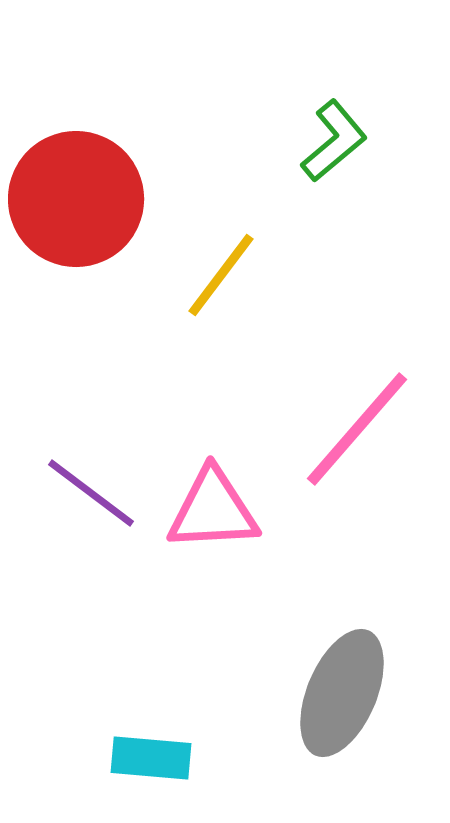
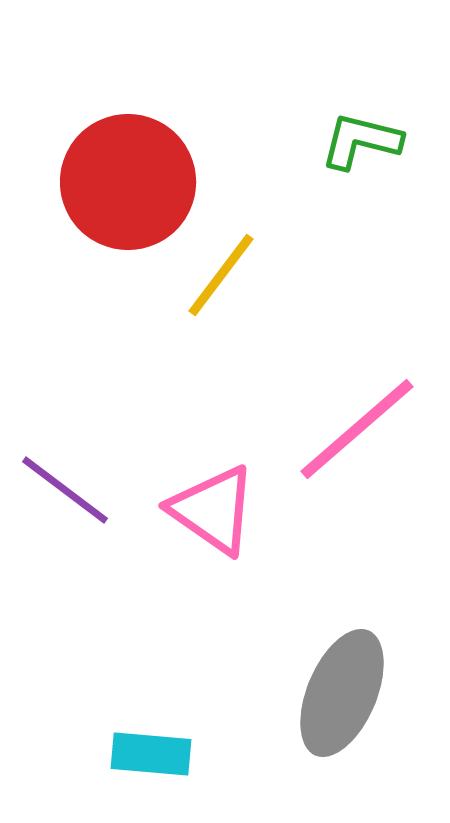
green L-shape: moved 27 px right; rotated 126 degrees counterclockwise
red circle: moved 52 px right, 17 px up
pink line: rotated 8 degrees clockwise
purple line: moved 26 px left, 3 px up
pink triangle: rotated 38 degrees clockwise
cyan rectangle: moved 4 px up
